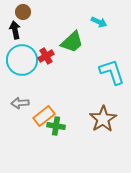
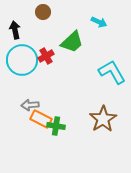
brown circle: moved 20 px right
cyan L-shape: rotated 12 degrees counterclockwise
gray arrow: moved 10 px right, 2 px down
orange rectangle: moved 3 px left, 3 px down; rotated 65 degrees clockwise
